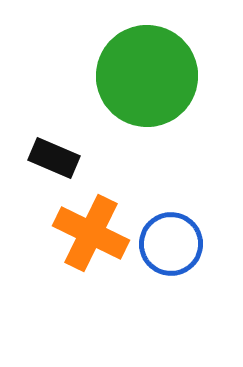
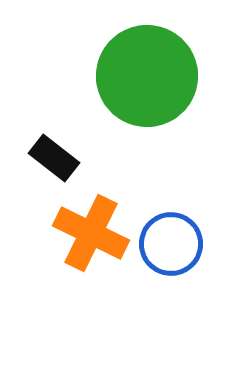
black rectangle: rotated 15 degrees clockwise
